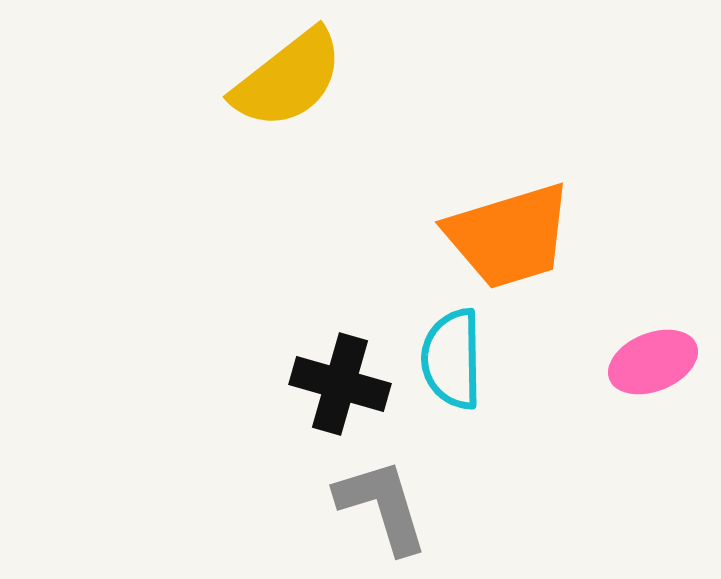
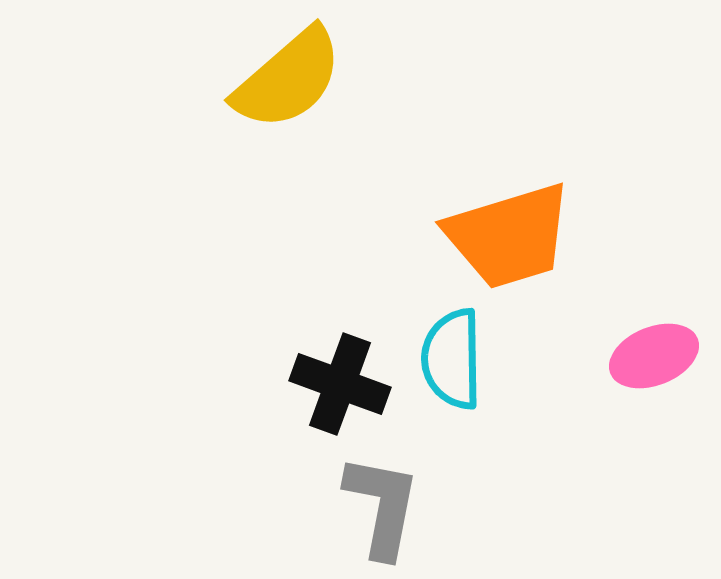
yellow semicircle: rotated 3 degrees counterclockwise
pink ellipse: moved 1 px right, 6 px up
black cross: rotated 4 degrees clockwise
gray L-shape: rotated 28 degrees clockwise
